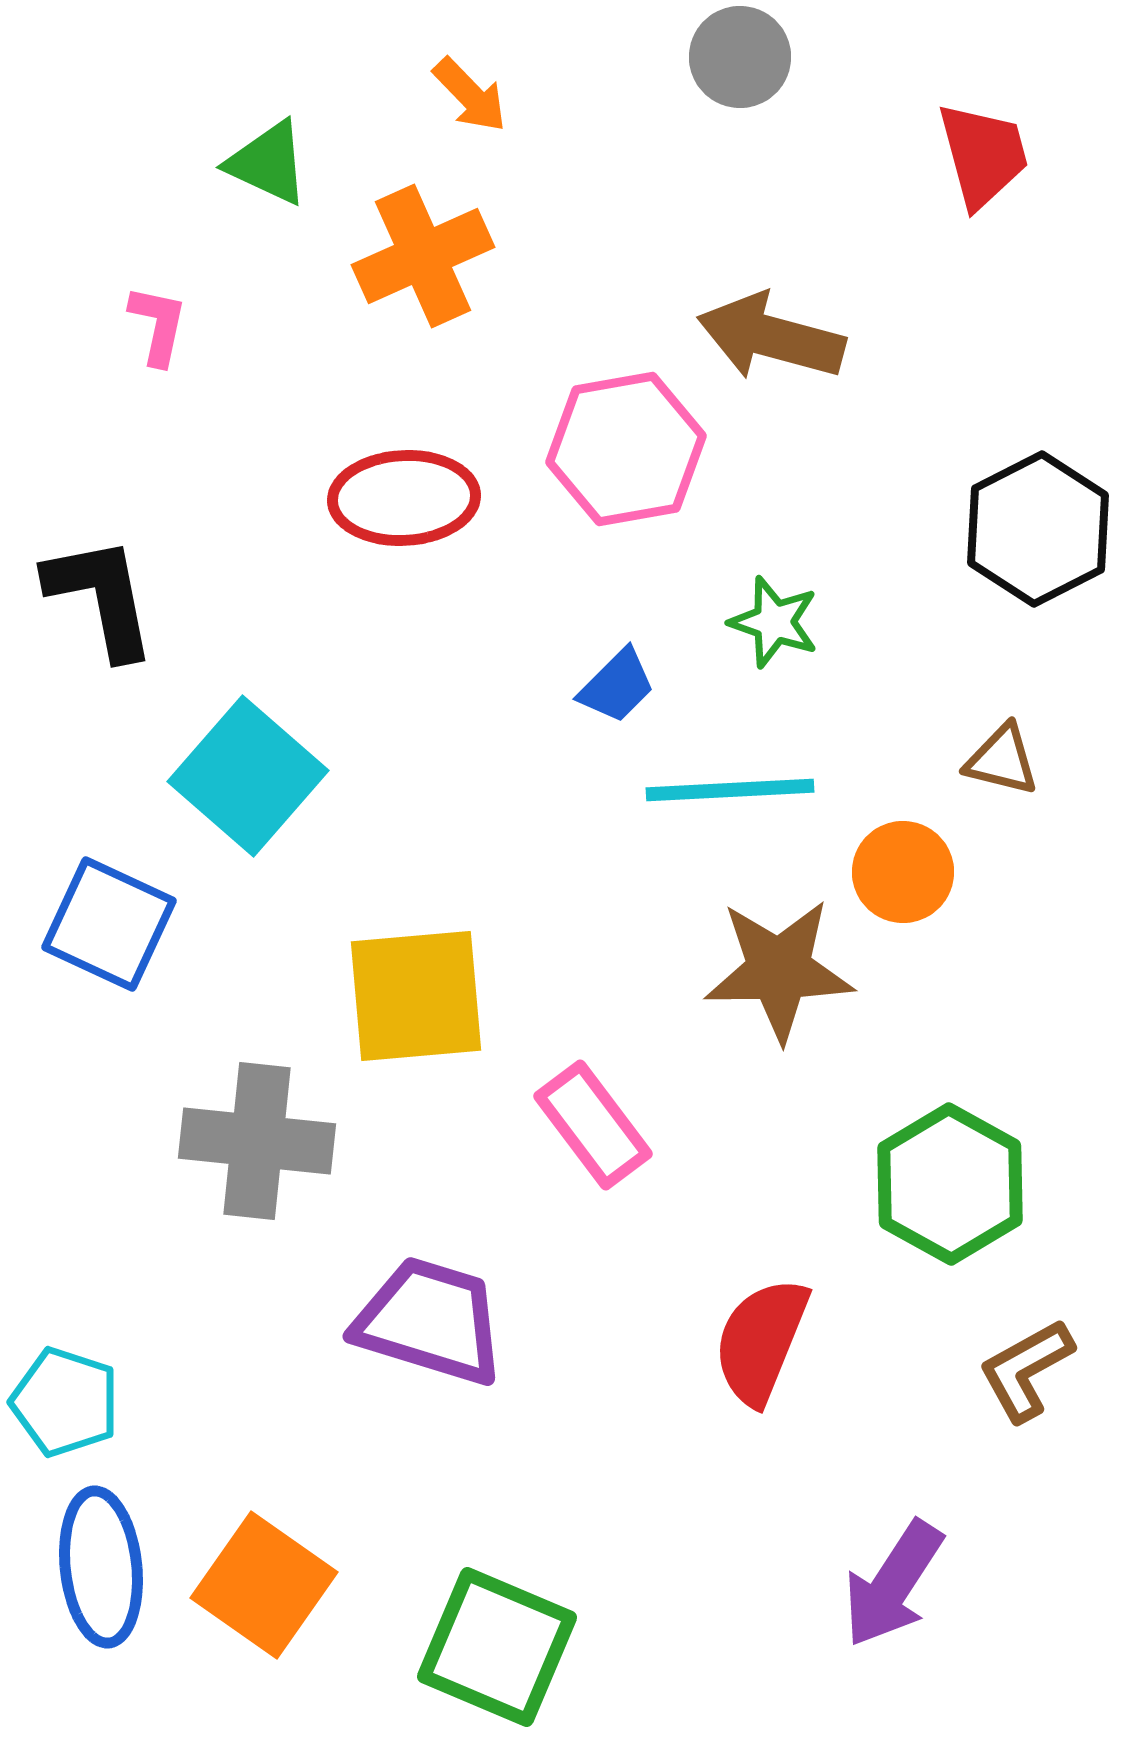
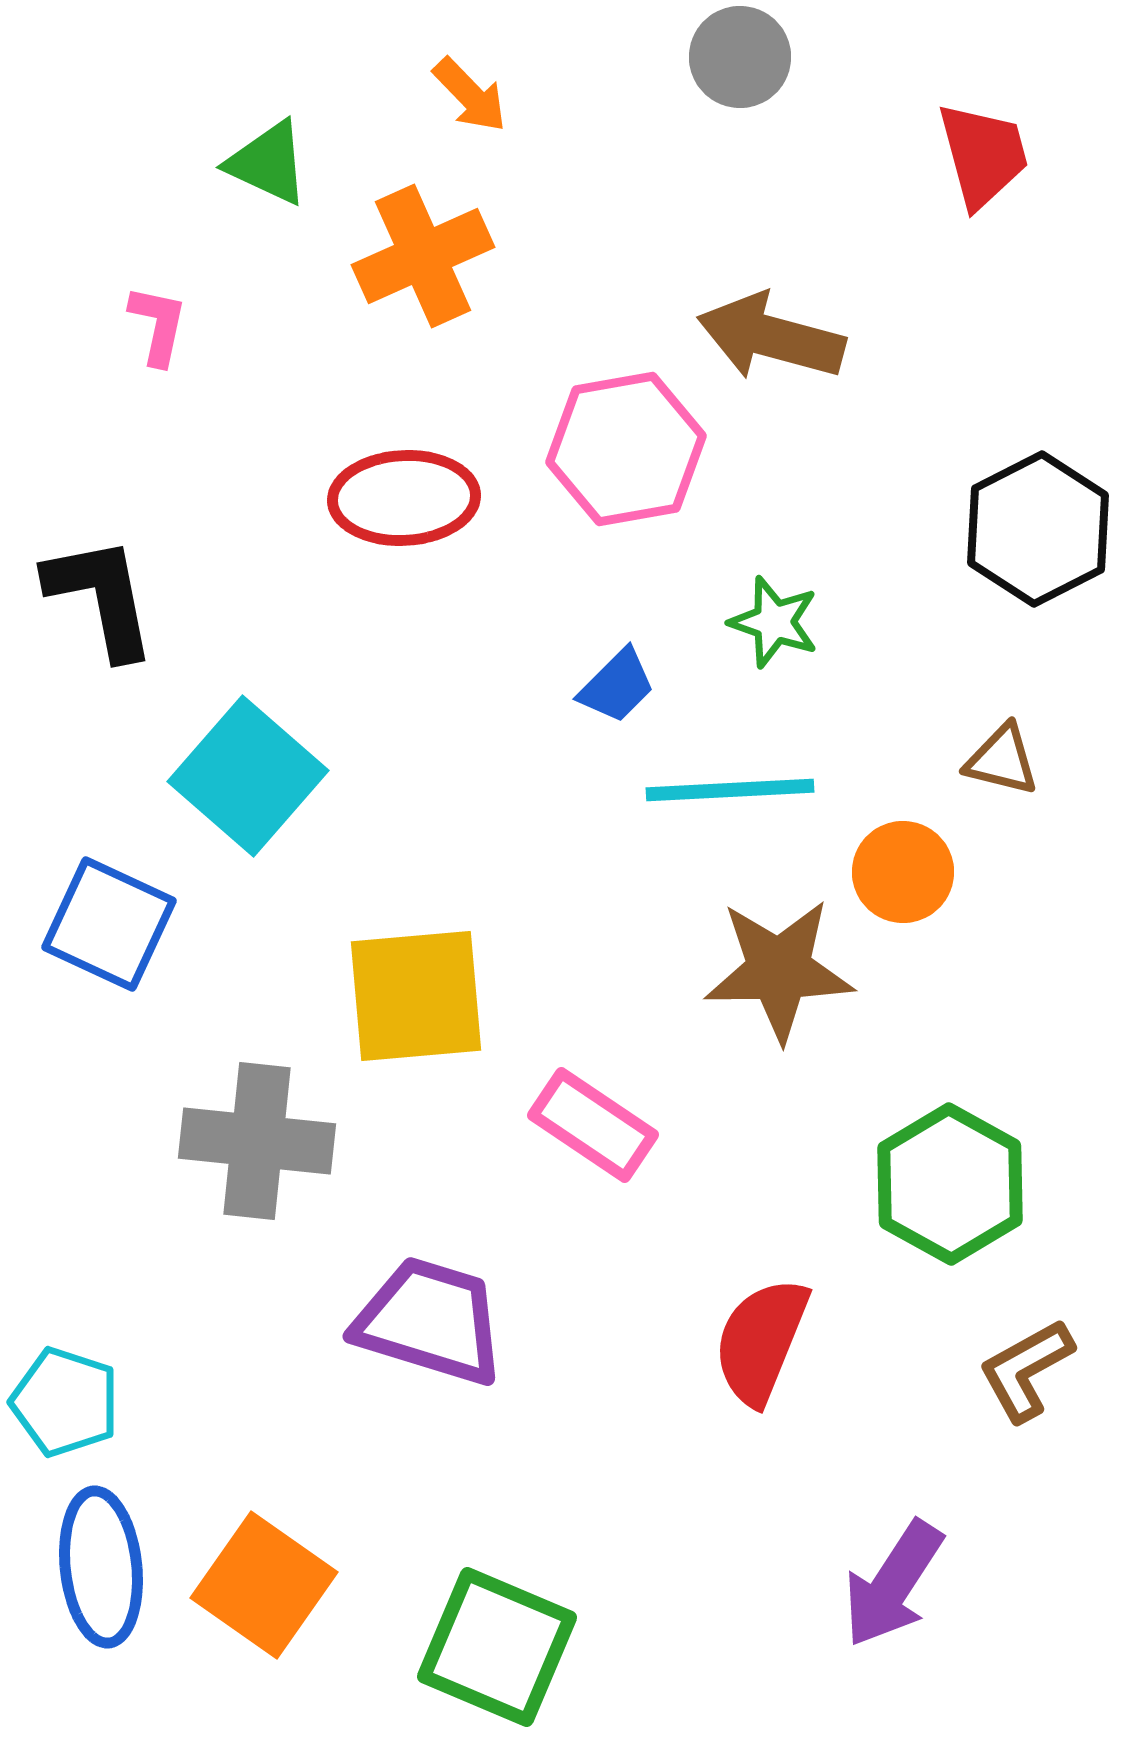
pink rectangle: rotated 19 degrees counterclockwise
